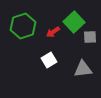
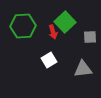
green square: moved 9 px left
green hexagon: rotated 15 degrees clockwise
red arrow: rotated 72 degrees counterclockwise
